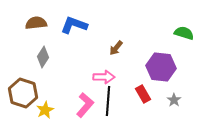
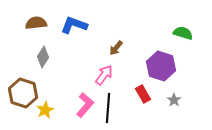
green semicircle: moved 1 px left
purple hexagon: moved 1 px up; rotated 12 degrees clockwise
pink arrow: moved 2 px up; rotated 55 degrees counterclockwise
black line: moved 7 px down
